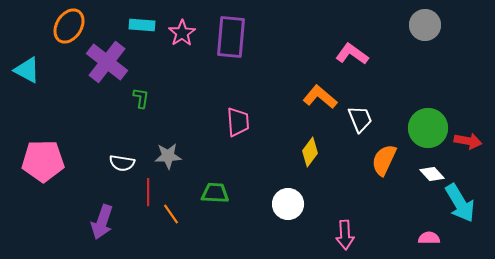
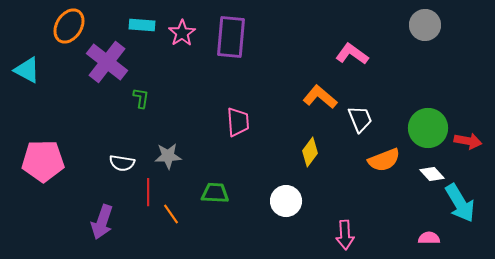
orange semicircle: rotated 136 degrees counterclockwise
white circle: moved 2 px left, 3 px up
